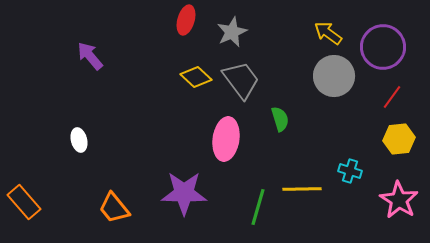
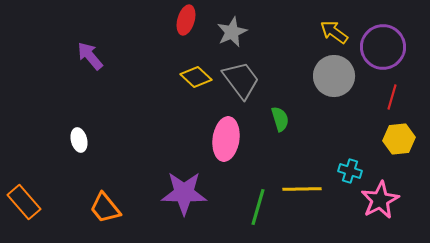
yellow arrow: moved 6 px right, 1 px up
red line: rotated 20 degrees counterclockwise
pink star: moved 19 px left; rotated 12 degrees clockwise
orange trapezoid: moved 9 px left
